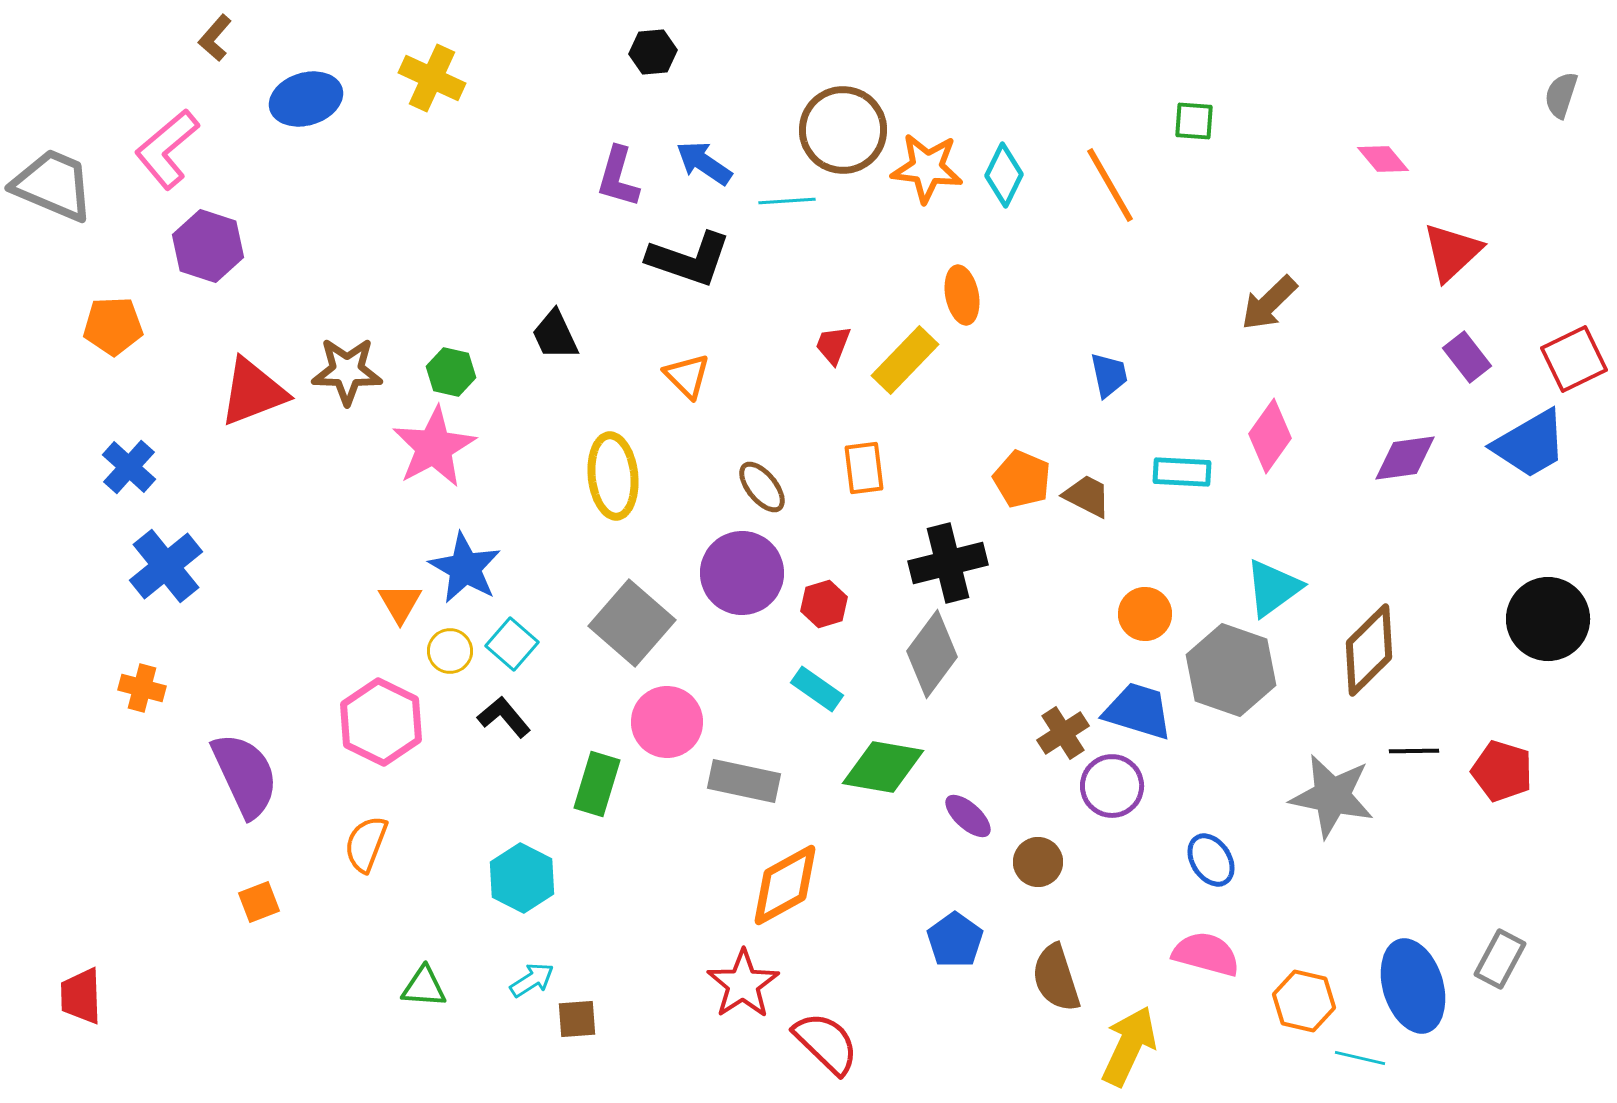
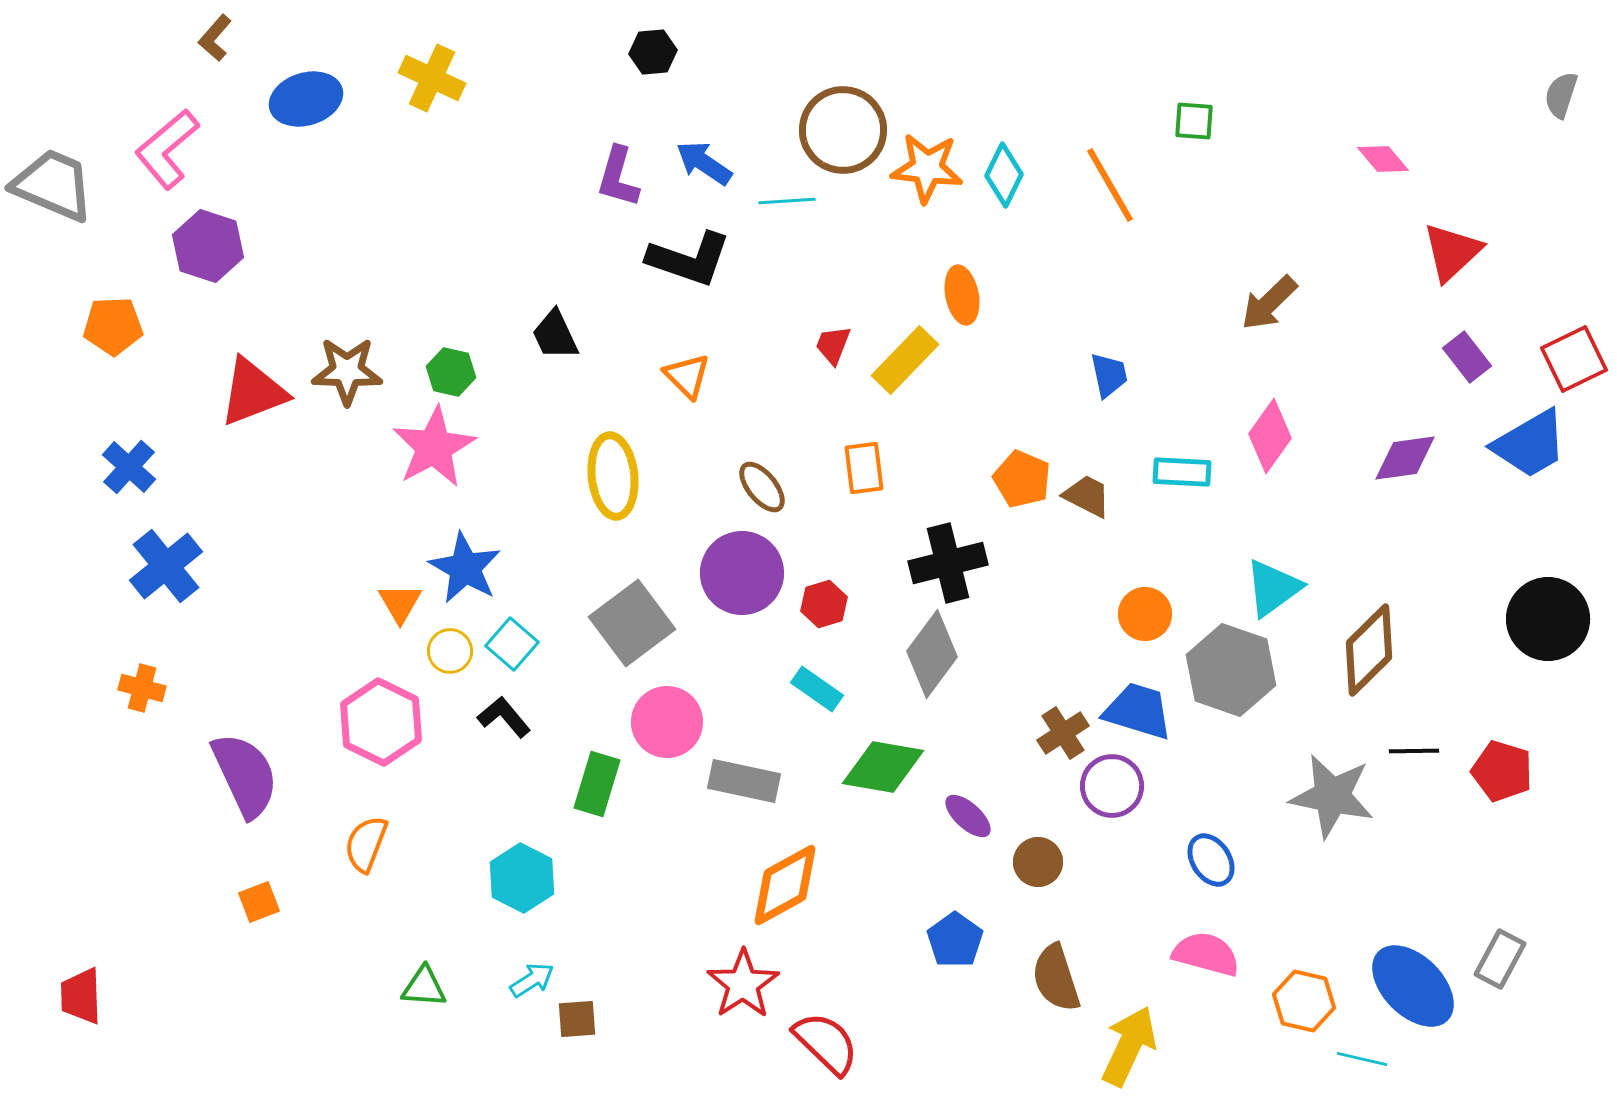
gray square at (632, 623): rotated 12 degrees clockwise
blue ellipse at (1413, 986): rotated 28 degrees counterclockwise
cyan line at (1360, 1058): moved 2 px right, 1 px down
